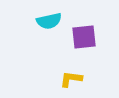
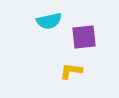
yellow L-shape: moved 8 px up
